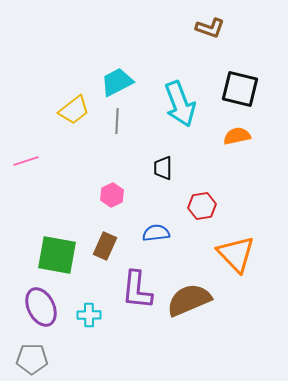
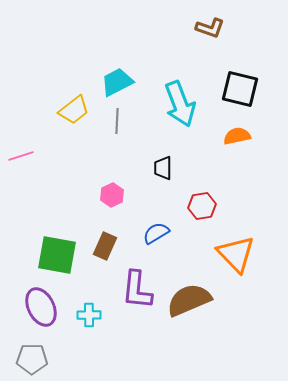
pink line: moved 5 px left, 5 px up
blue semicircle: rotated 24 degrees counterclockwise
